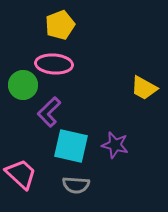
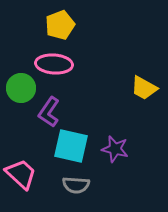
green circle: moved 2 px left, 3 px down
purple L-shape: rotated 12 degrees counterclockwise
purple star: moved 4 px down
